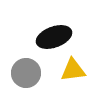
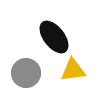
black ellipse: rotated 72 degrees clockwise
